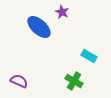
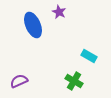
purple star: moved 3 px left
blue ellipse: moved 6 px left, 2 px up; rotated 25 degrees clockwise
purple semicircle: rotated 48 degrees counterclockwise
